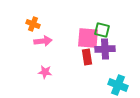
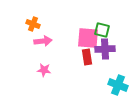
pink star: moved 1 px left, 2 px up
